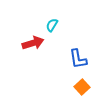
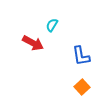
red arrow: rotated 45 degrees clockwise
blue L-shape: moved 3 px right, 3 px up
